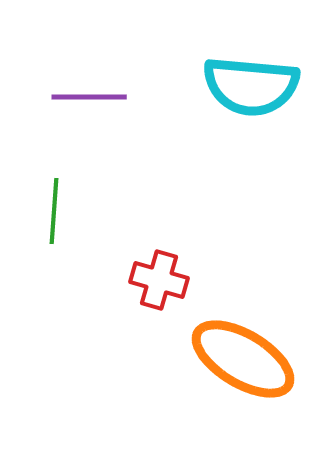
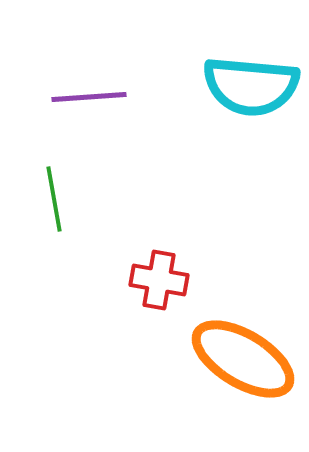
purple line: rotated 4 degrees counterclockwise
green line: moved 12 px up; rotated 14 degrees counterclockwise
red cross: rotated 6 degrees counterclockwise
